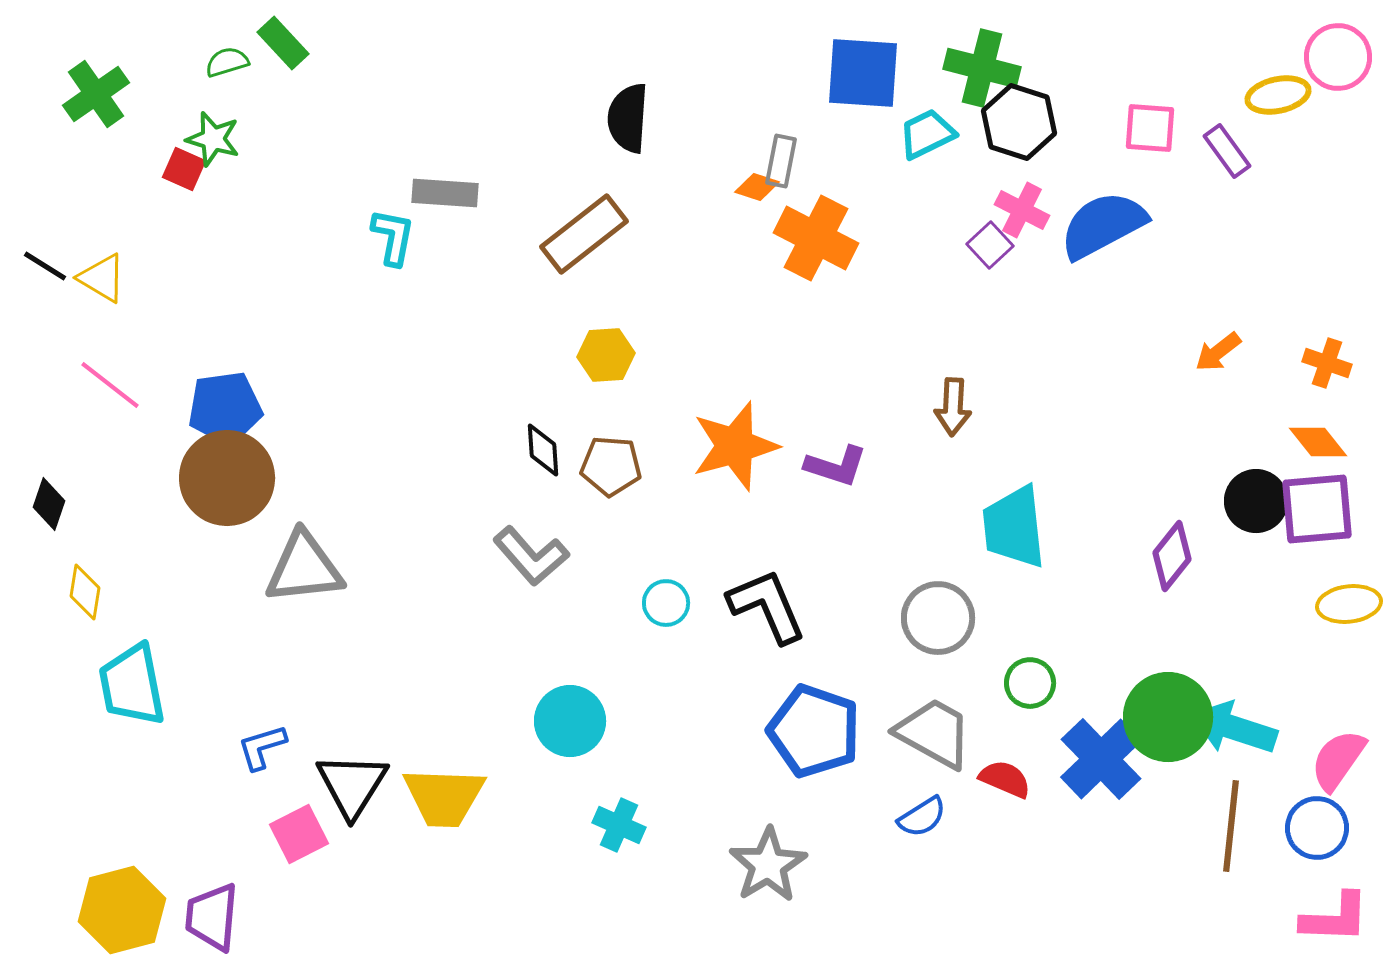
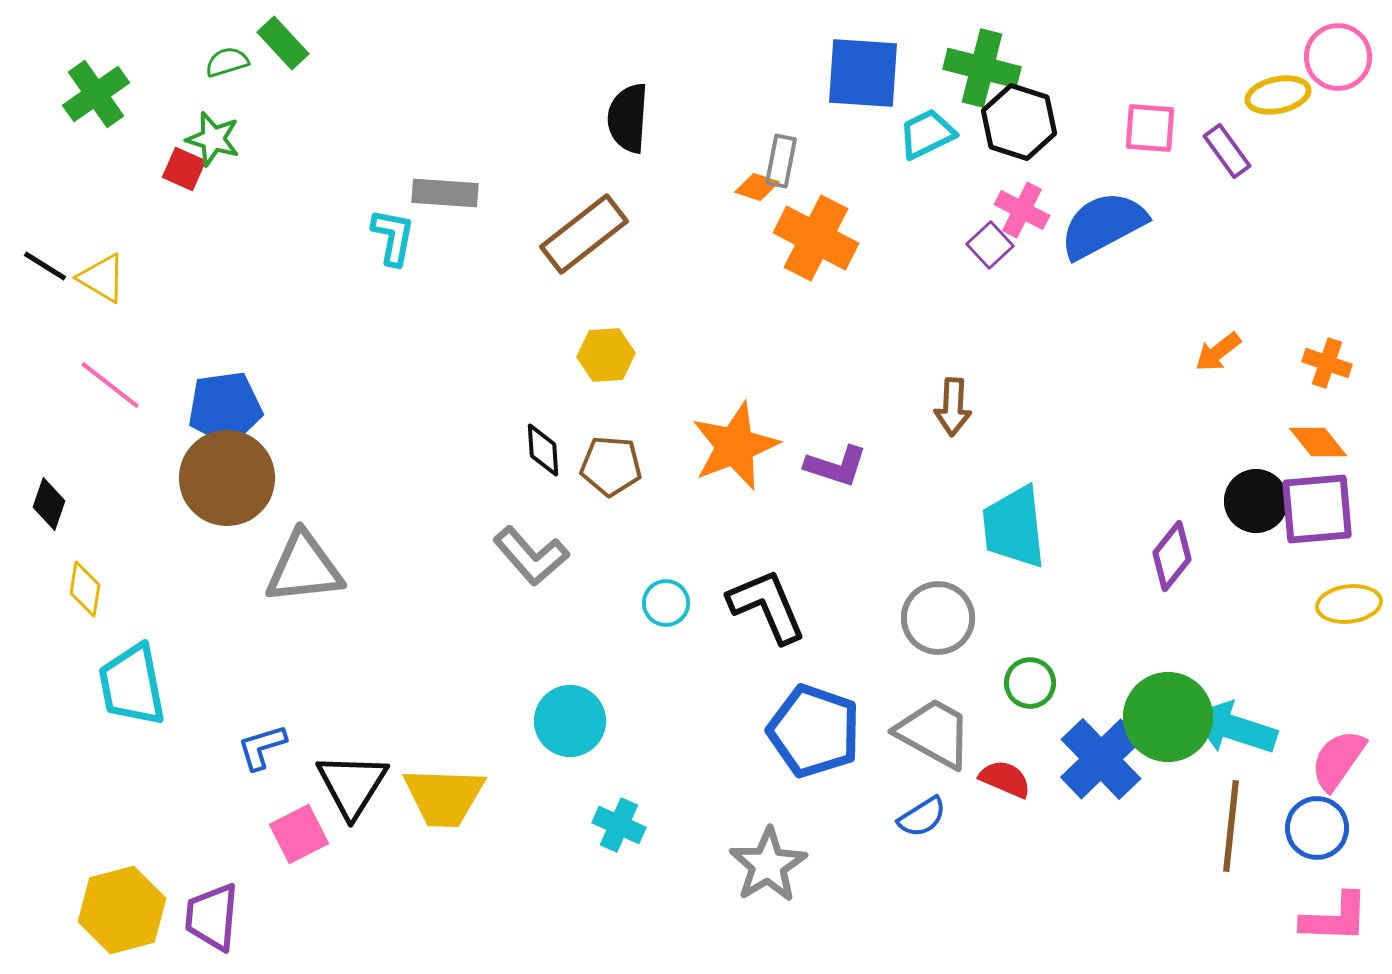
orange star at (735, 446): rotated 6 degrees counterclockwise
yellow diamond at (85, 592): moved 3 px up
